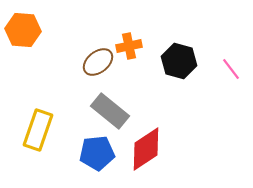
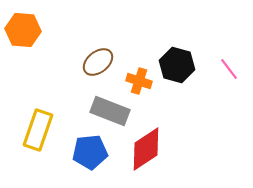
orange cross: moved 10 px right, 35 px down; rotated 30 degrees clockwise
black hexagon: moved 2 px left, 4 px down
pink line: moved 2 px left
gray rectangle: rotated 18 degrees counterclockwise
blue pentagon: moved 7 px left, 1 px up
